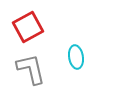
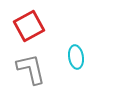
red square: moved 1 px right, 1 px up
